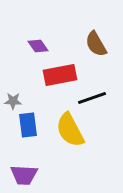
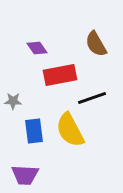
purple diamond: moved 1 px left, 2 px down
blue rectangle: moved 6 px right, 6 px down
purple trapezoid: moved 1 px right
